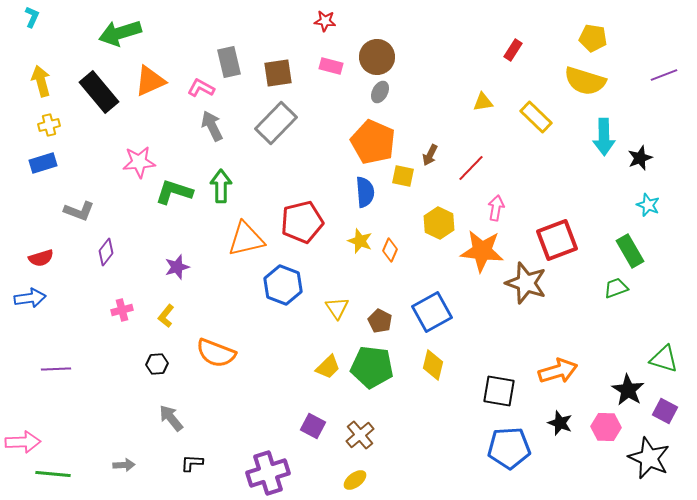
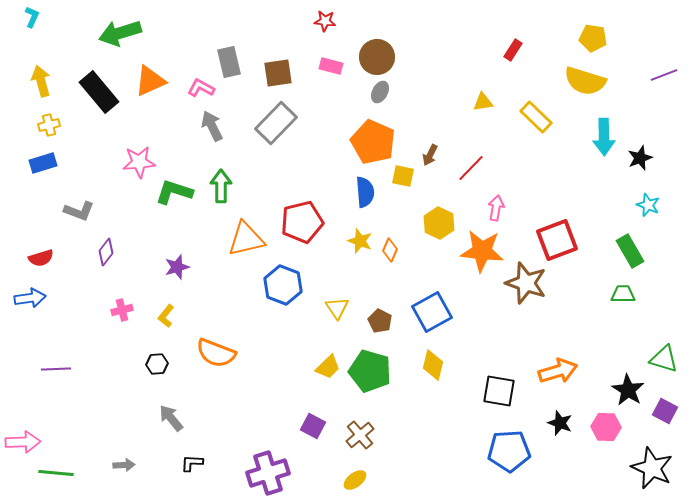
green trapezoid at (616, 288): moved 7 px right, 6 px down; rotated 20 degrees clockwise
green pentagon at (372, 367): moved 2 px left, 4 px down; rotated 9 degrees clockwise
blue pentagon at (509, 448): moved 3 px down
black star at (649, 458): moved 3 px right, 10 px down
green line at (53, 474): moved 3 px right, 1 px up
